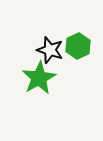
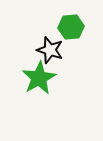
green hexagon: moved 7 px left, 19 px up; rotated 20 degrees clockwise
